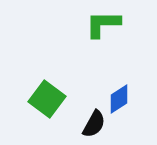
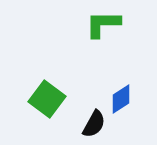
blue diamond: moved 2 px right
